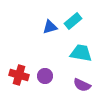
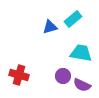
cyan rectangle: moved 2 px up
purple circle: moved 18 px right
